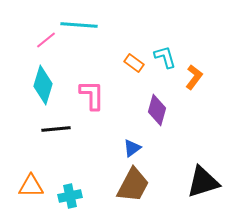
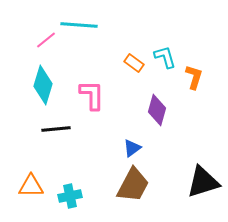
orange L-shape: rotated 20 degrees counterclockwise
